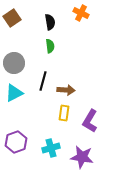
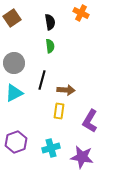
black line: moved 1 px left, 1 px up
yellow rectangle: moved 5 px left, 2 px up
